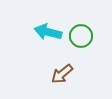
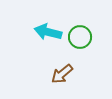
green circle: moved 1 px left, 1 px down
